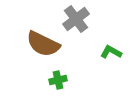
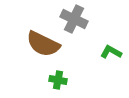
gray cross: moved 2 px left; rotated 28 degrees counterclockwise
green cross: rotated 24 degrees clockwise
